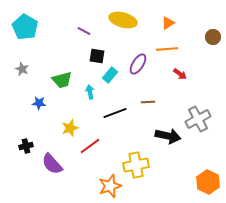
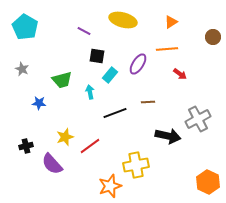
orange triangle: moved 3 px right, 1 px up
yellow star: moved 5 px left, 9 px down
